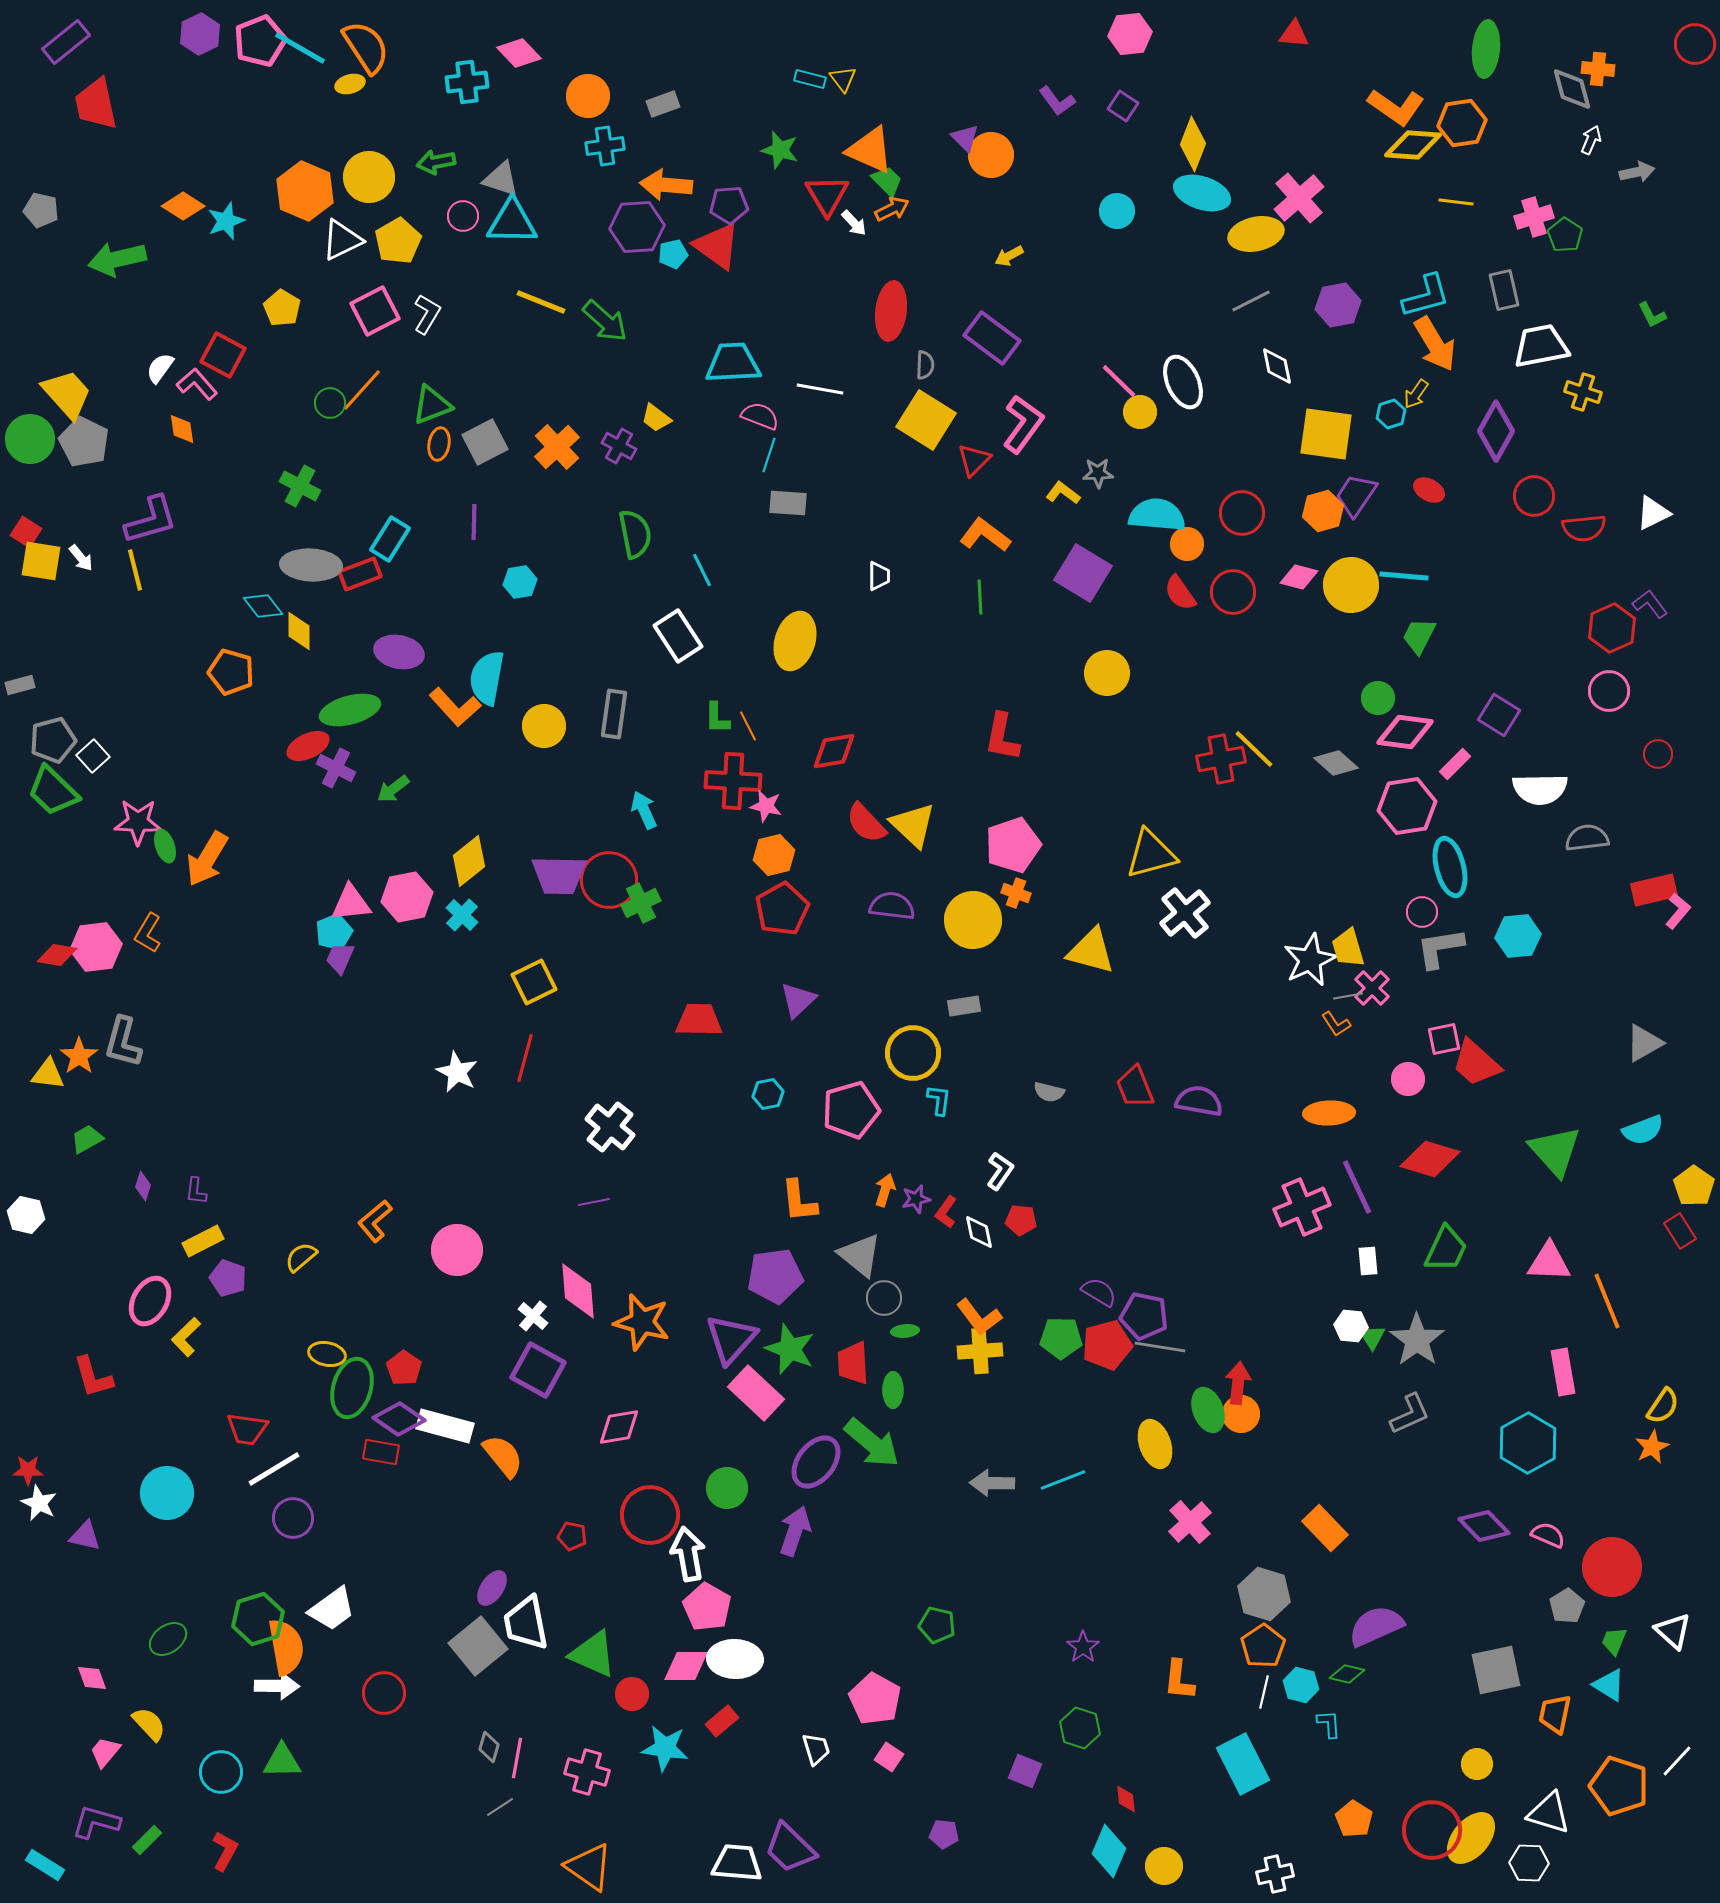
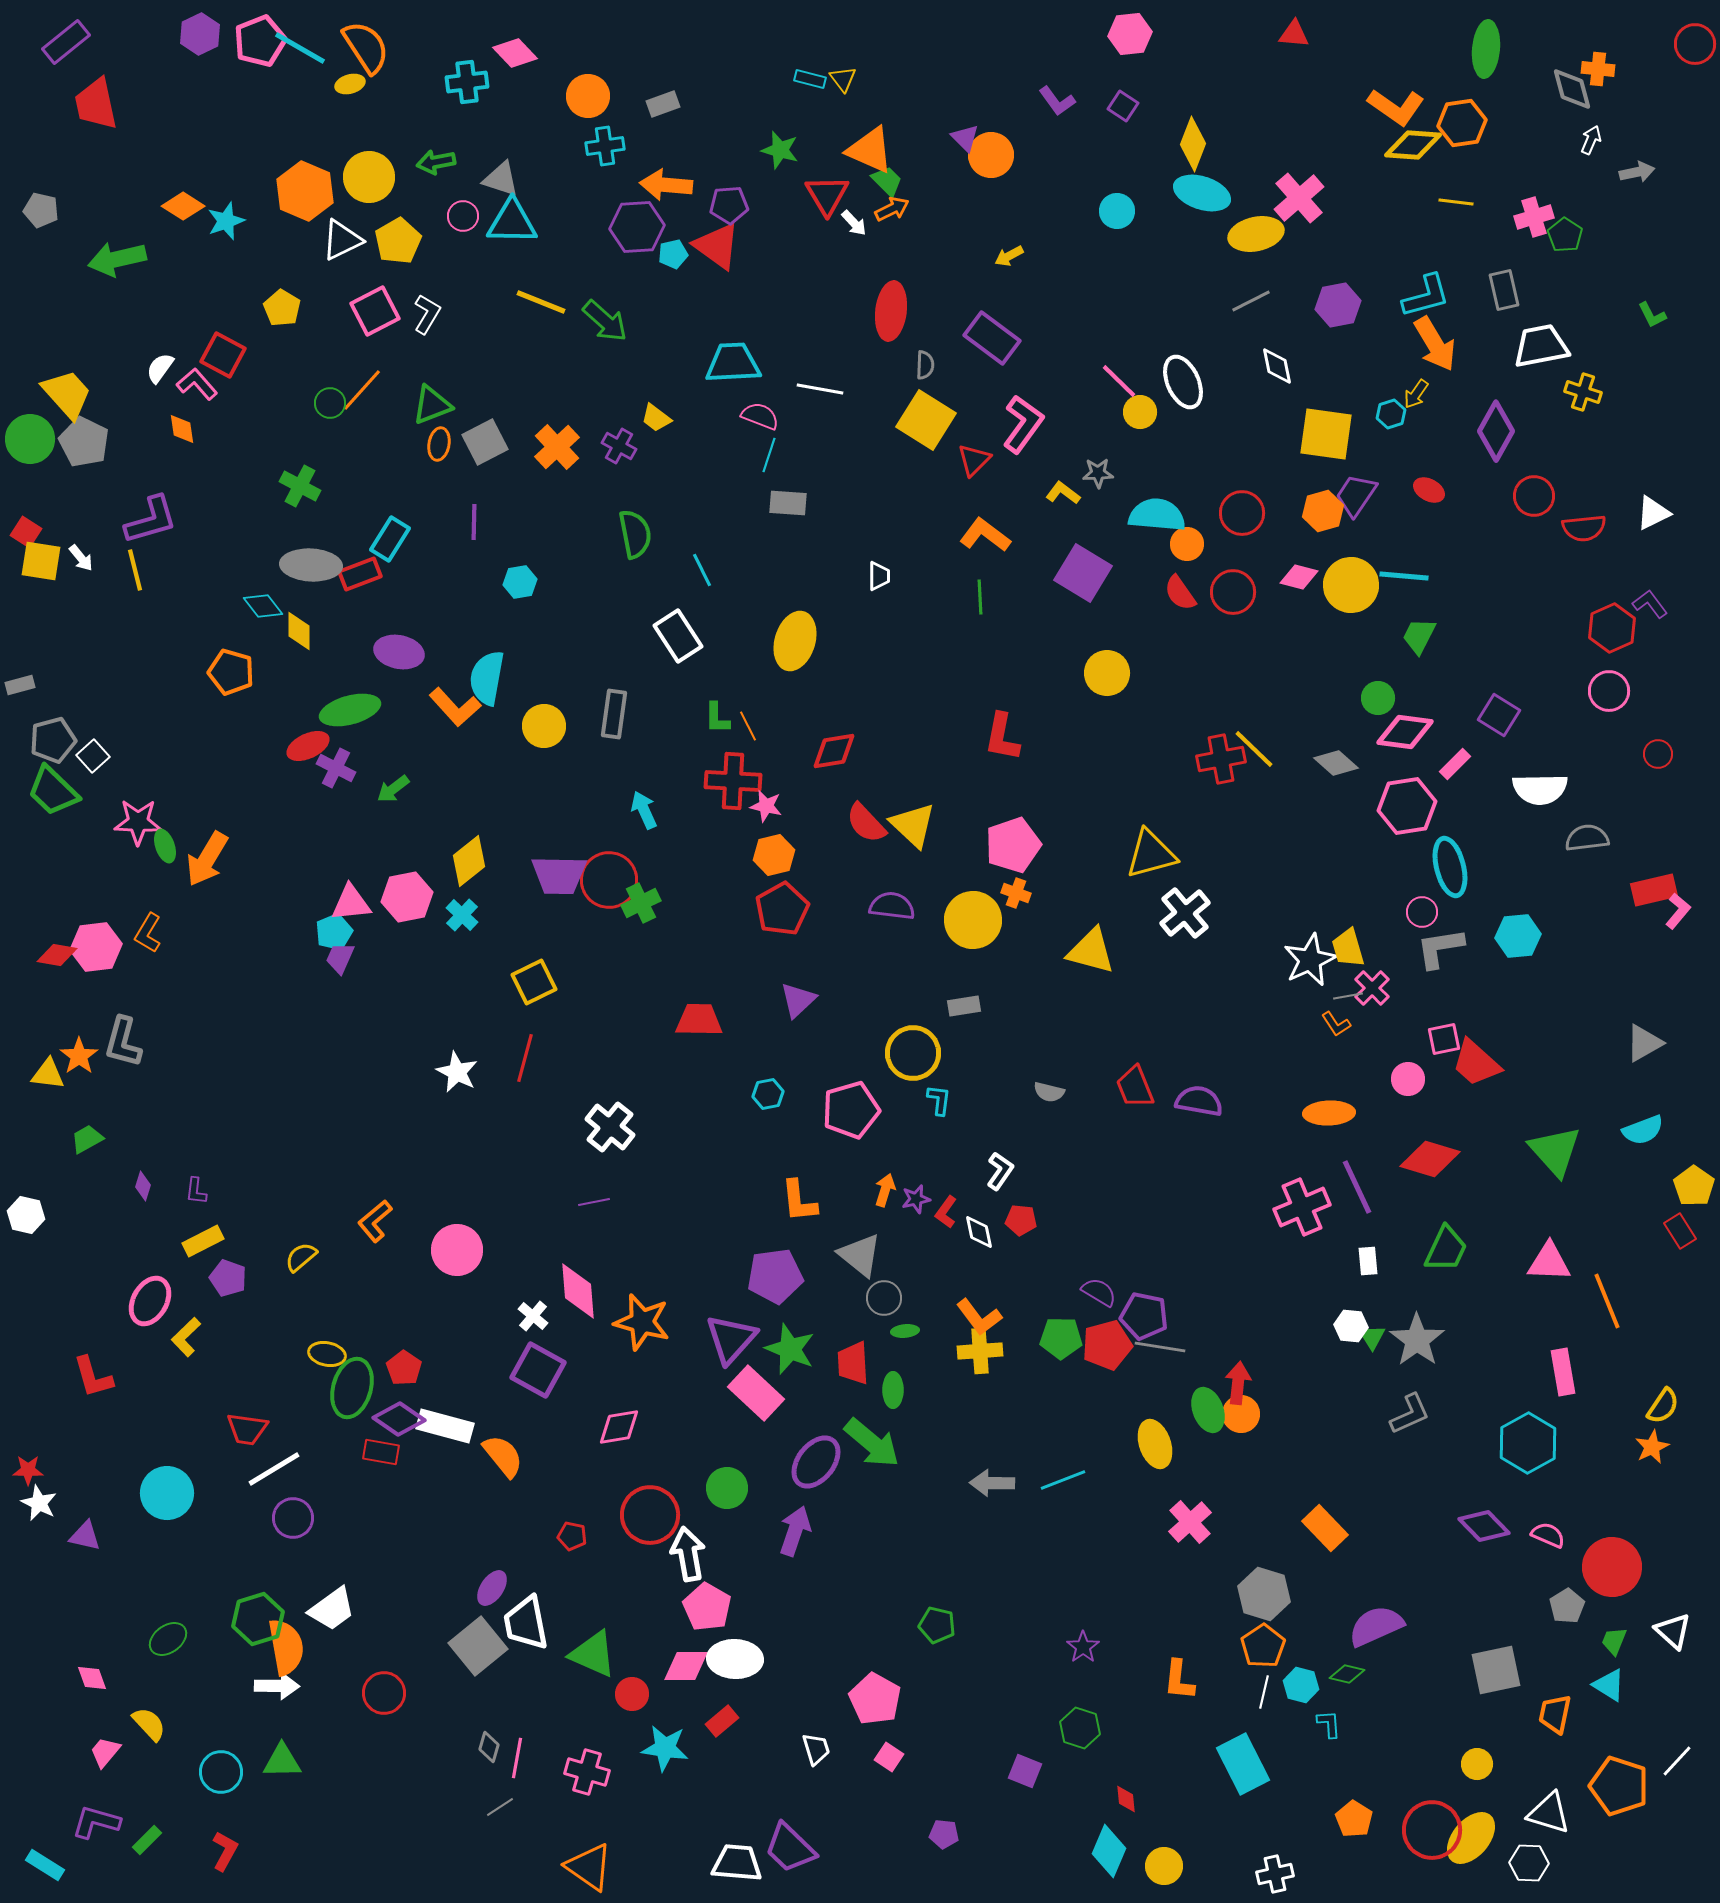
pink diamond at (519, 53): moved 4 px left
